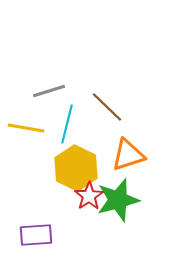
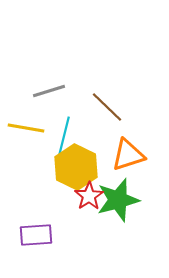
cyan line: moved 3 px left, 12 px down
yellow hexagon: moved 1 px up
